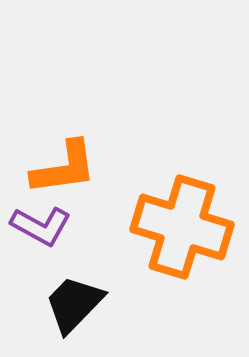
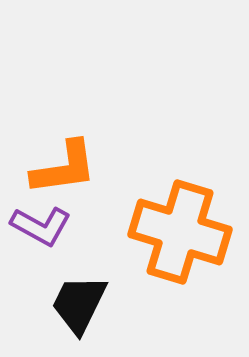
orange cross: moved 2 px left, 5 px down
black trapezoid: moved 5 px right; rotated 18 degrees counterclockwise
